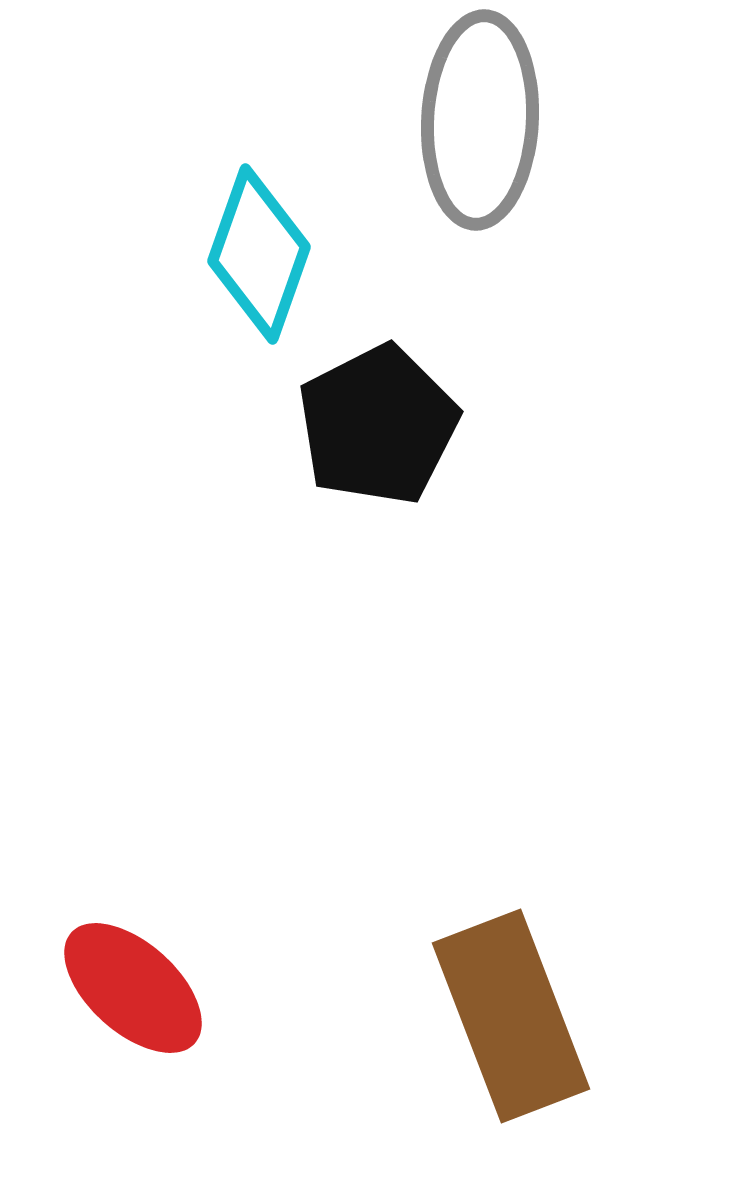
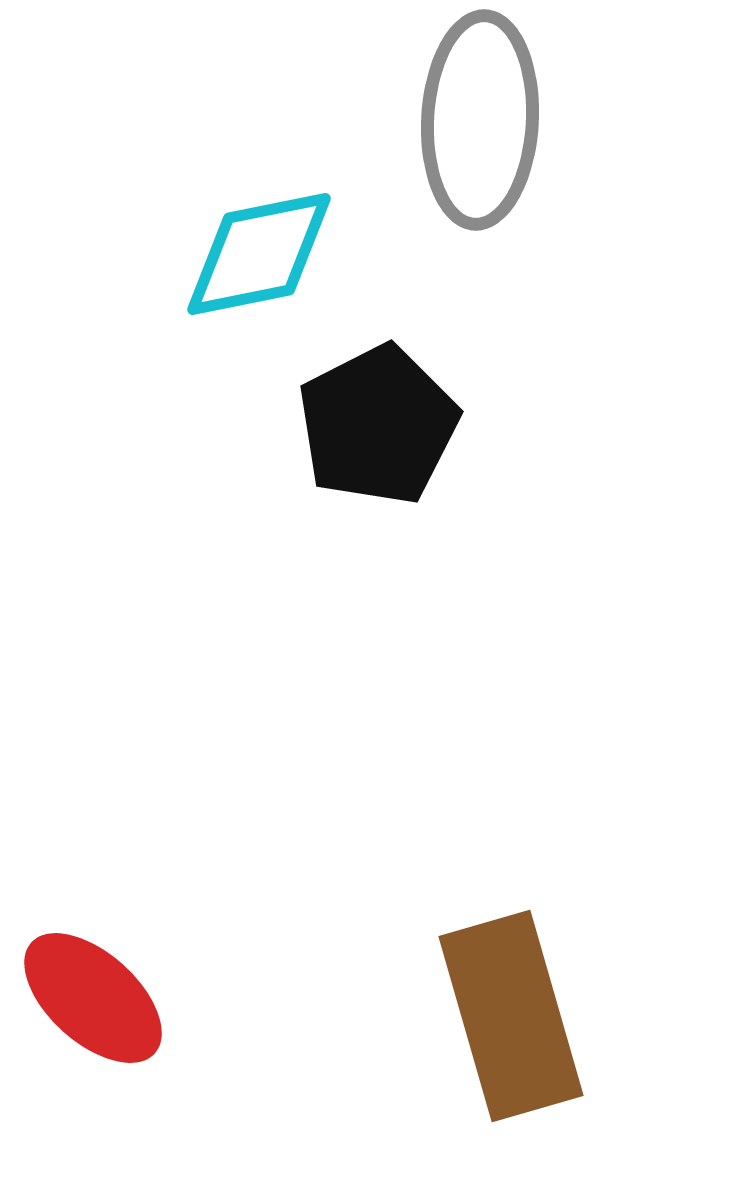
cyan diamond: rotated 59 degrees clockwise
red ellipse: moved 40 px left, 10 px down
brown rectangle: rotated 5 degrees clockwise
